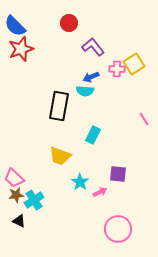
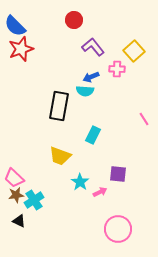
red circle: moved 5 px right, 3 px up
yellow square: moved 13 px up; rotated 10 degrees counterclockwise
